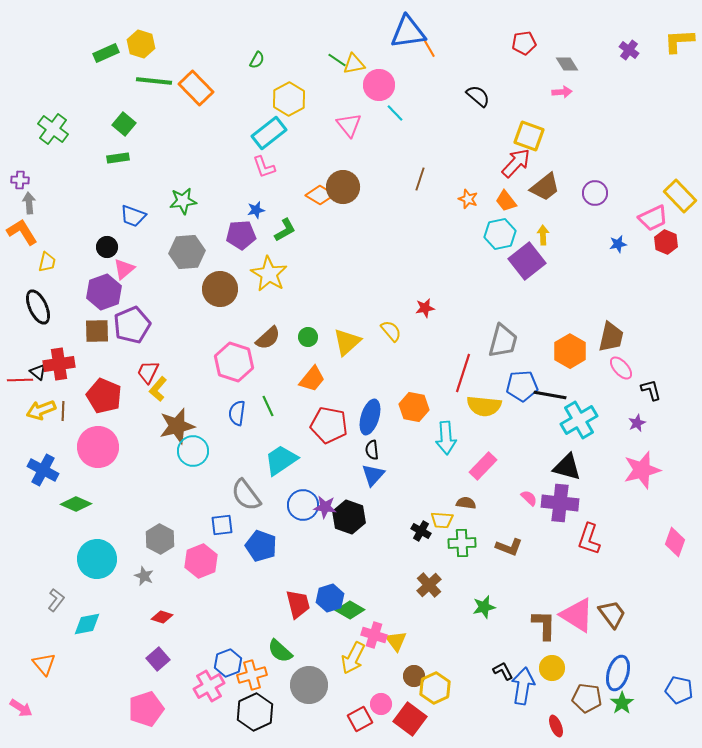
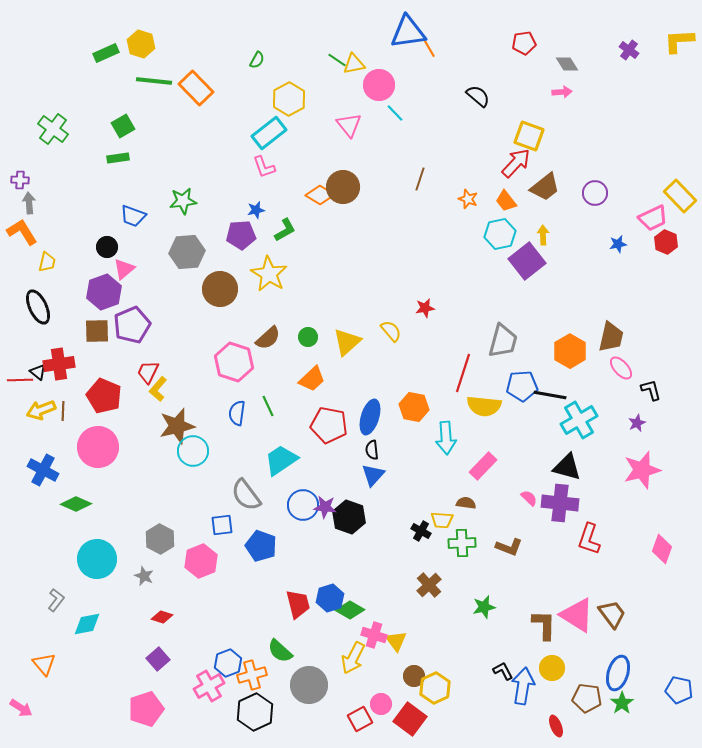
green square at (124, 124): moved 1 px left, 2 px down; rotated 20 degrees clockwise
orange trapezoid at (312, 379): rotated 8 degrees clockwise
pink diamond at (675, 542): moved 13 px left, 7 px down
